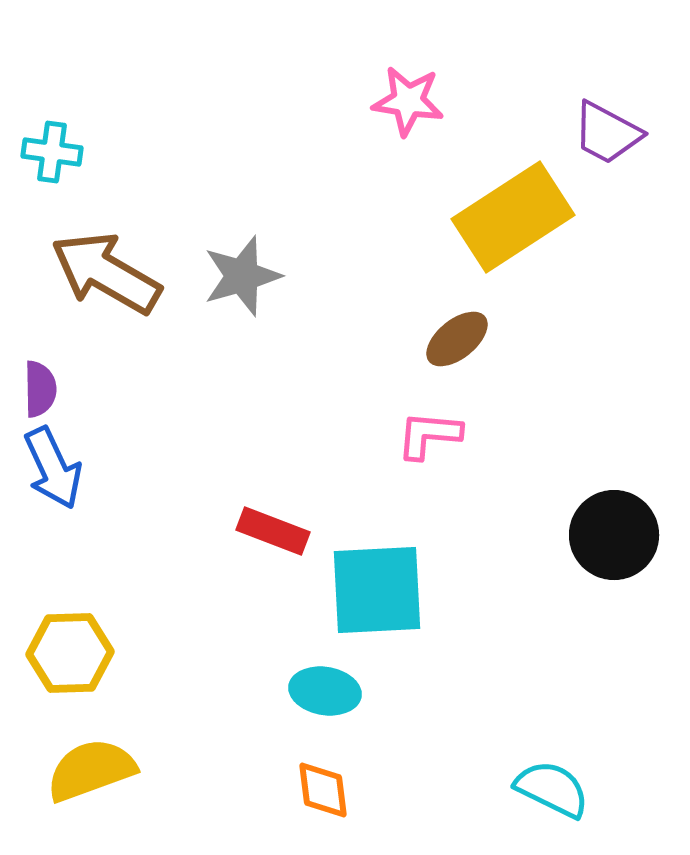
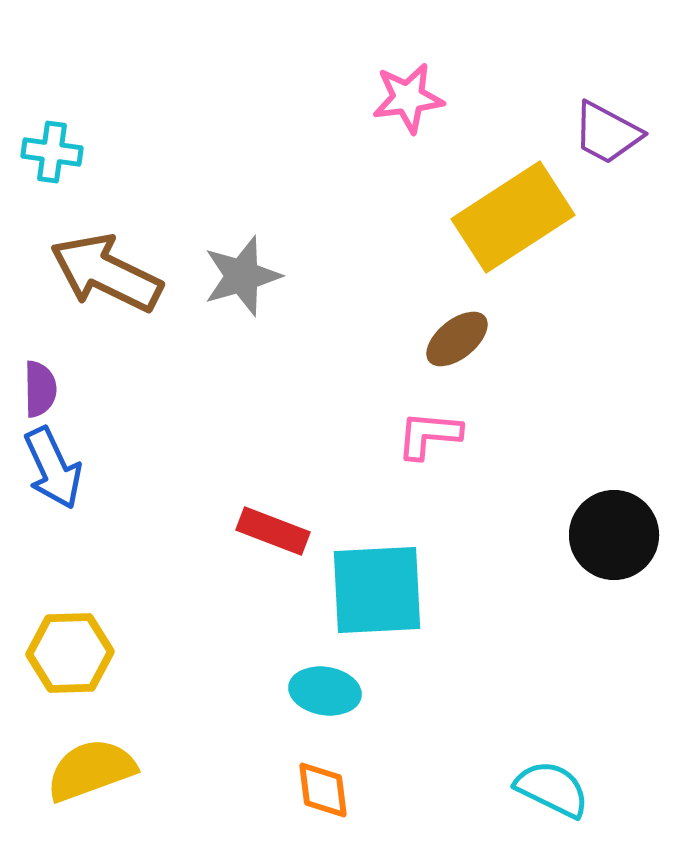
pink star: moved 3 px up; rotated 16 degrees counterclockwise
brown arrow: rotated 4 degrees counterclockwise
